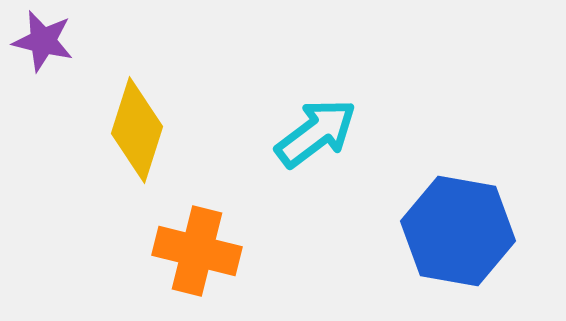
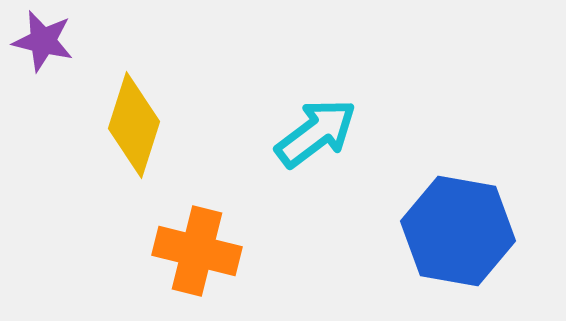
yellow diamond: moved 3 px left, 5 px up
